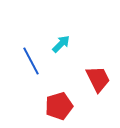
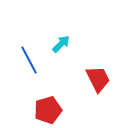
blue line: moved 2 px left, 1 px up
red pentagon: moved 11 px left, 4 px down
